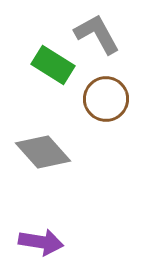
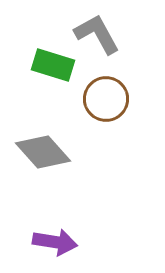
green rectangle: rotated 15 degrees counterclockwise
purple arrow: moved 14 px right
